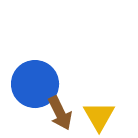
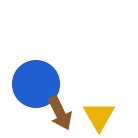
blue circle: moved 1 px right
